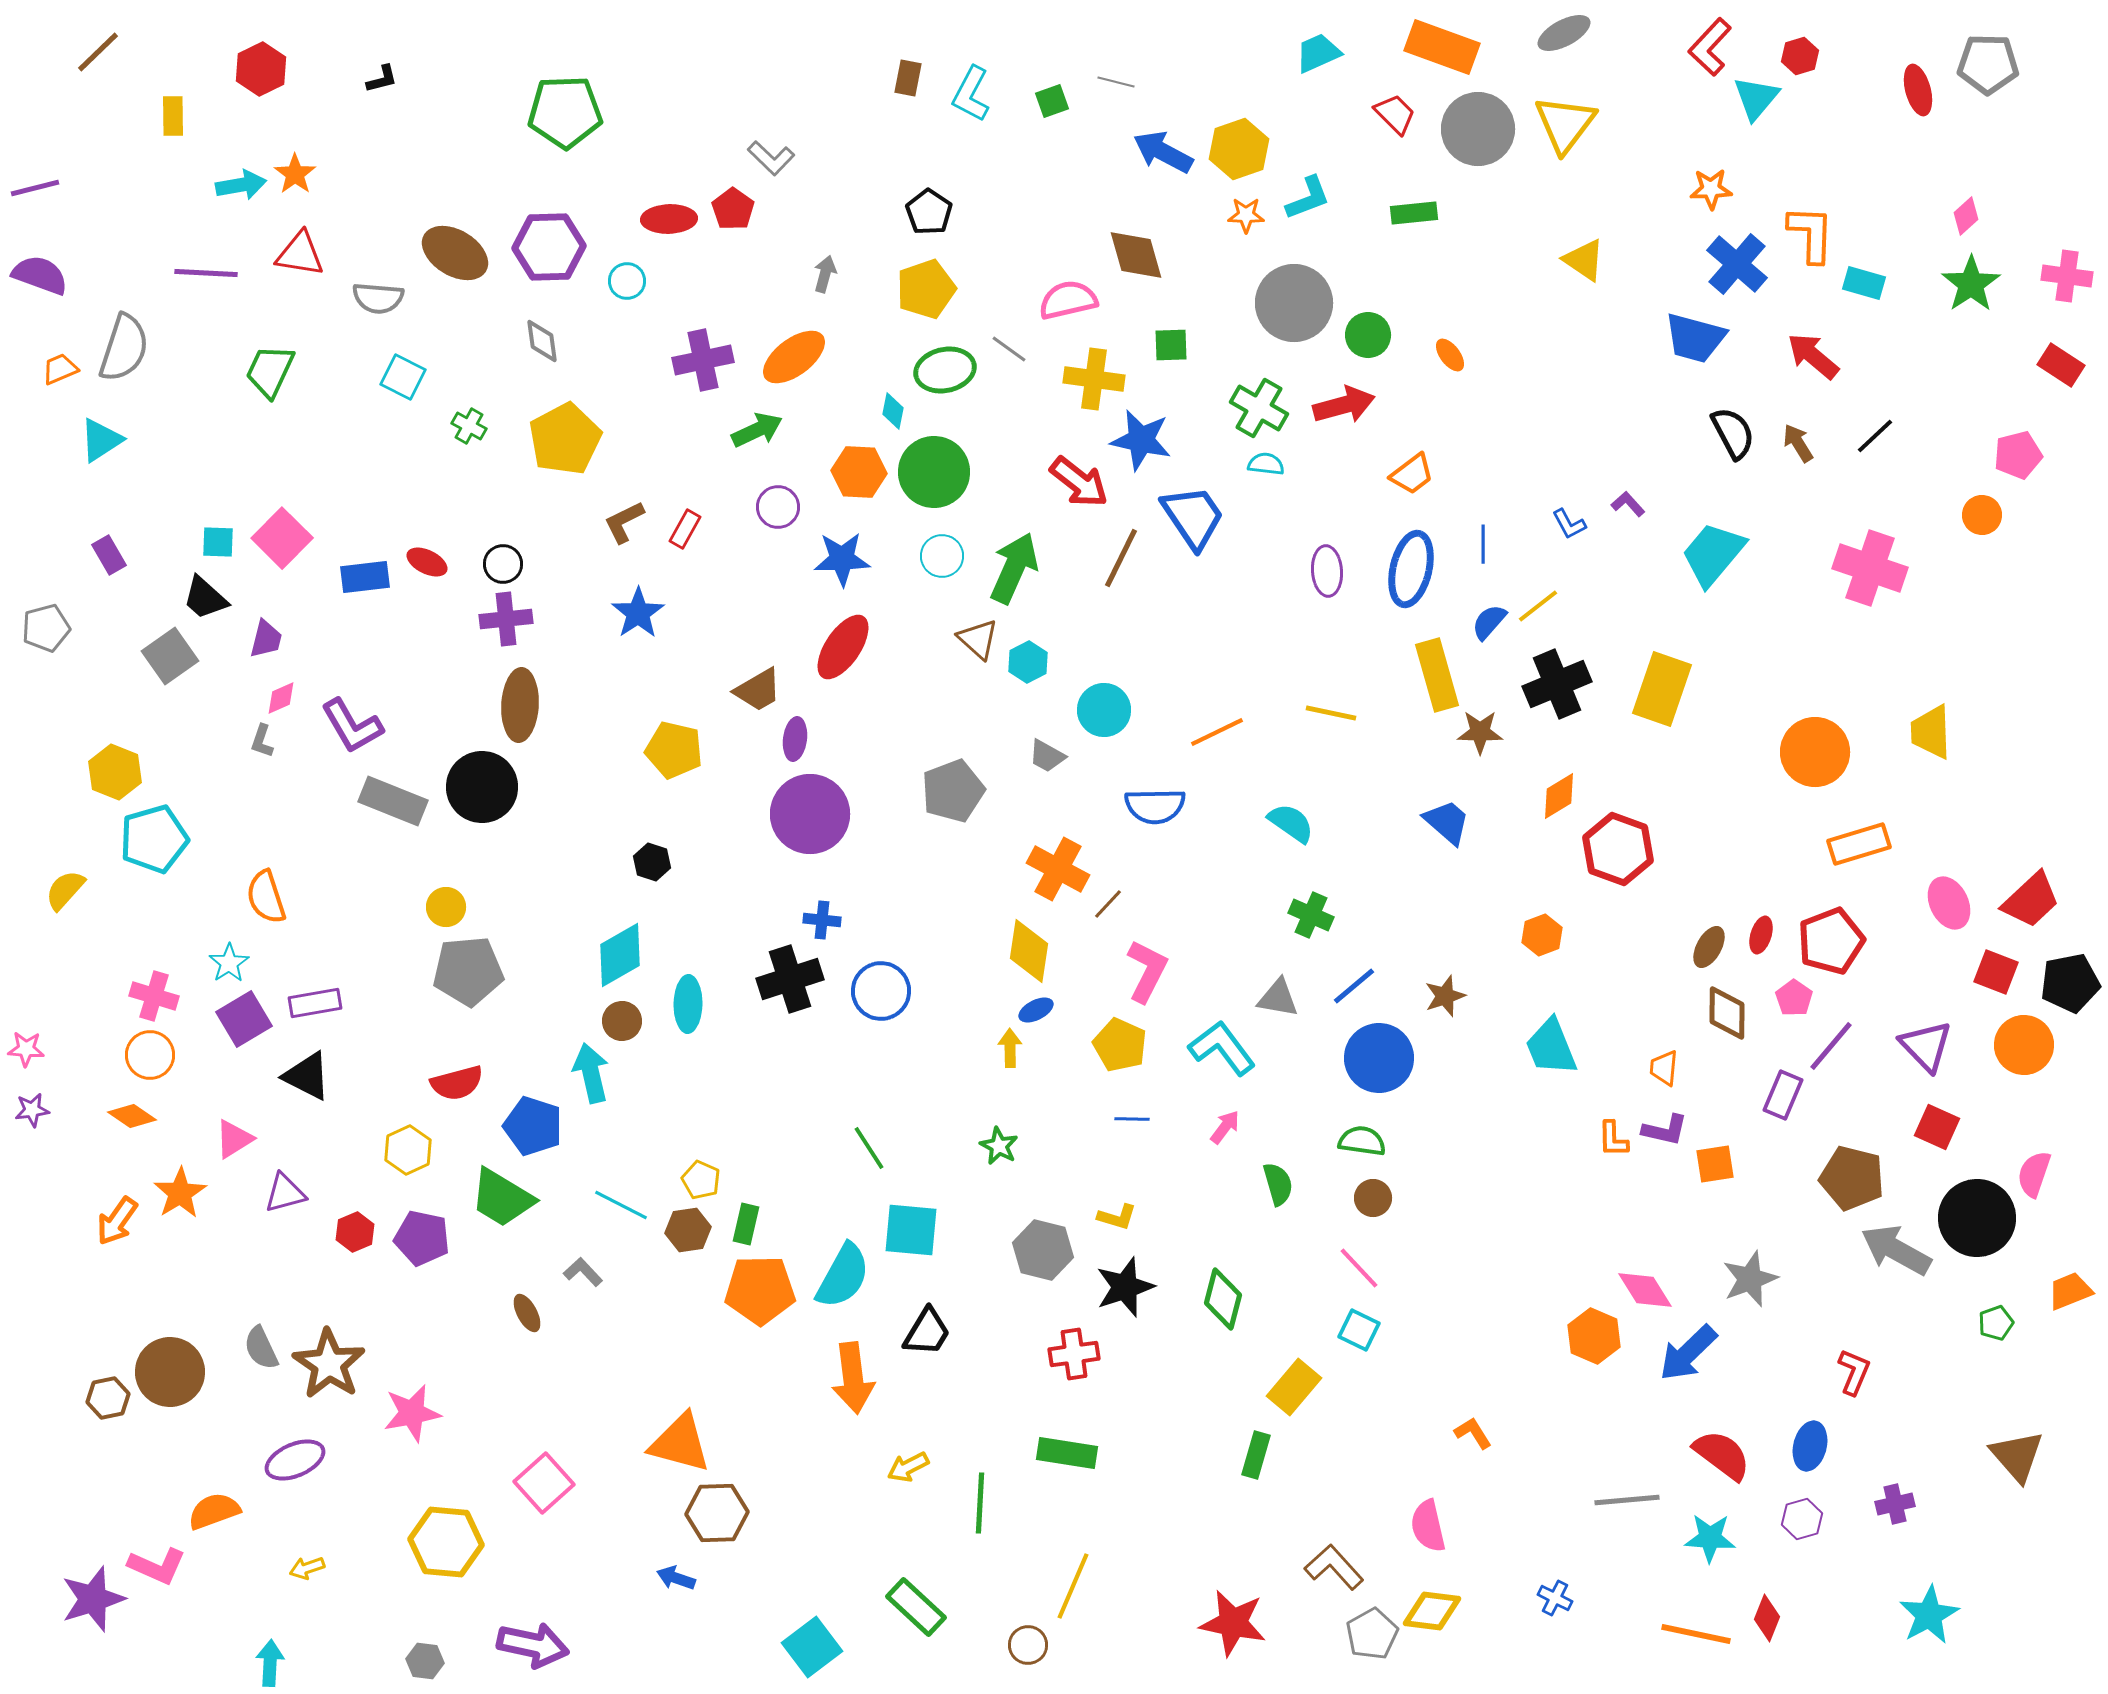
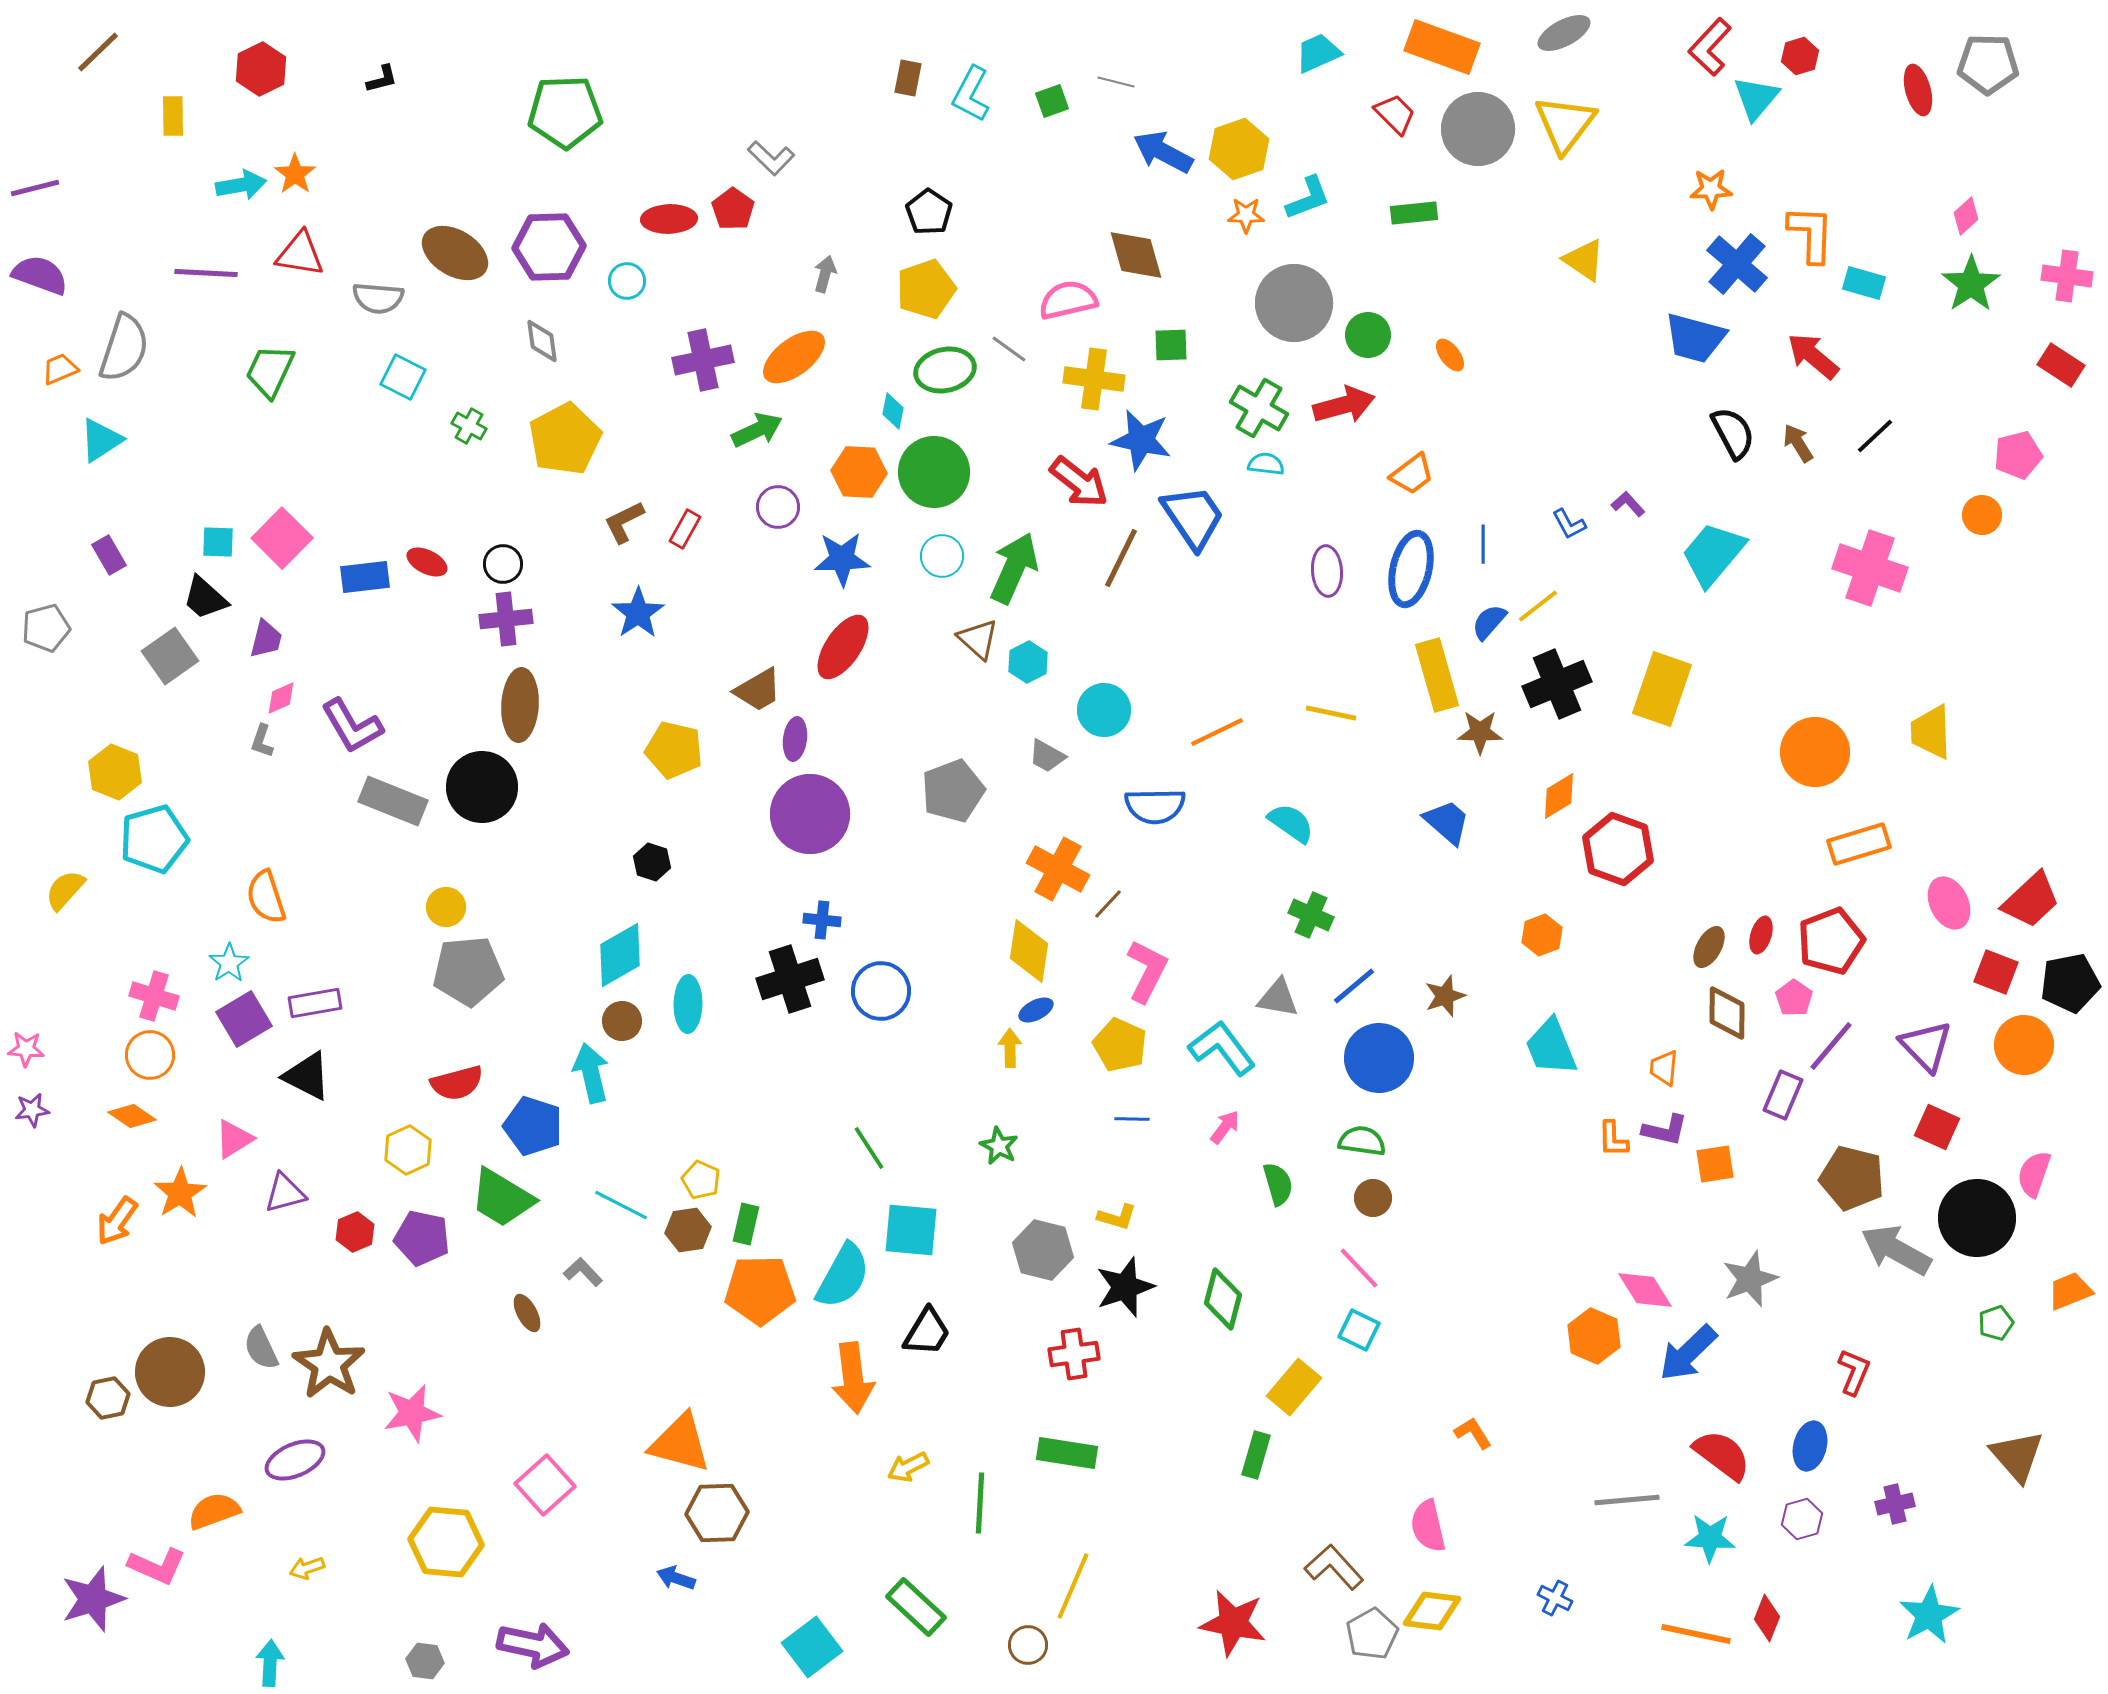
pink square at (544, 1483): moved 1 px right, 2 px down
